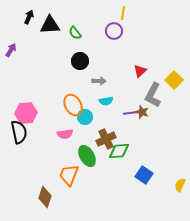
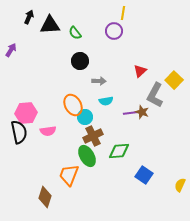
gray L-shape: moved 2 px right
pink semicircle: moved 17 px left, 3 px up
brown cross: moved 13 px left, 3 px up
